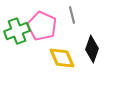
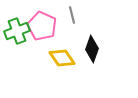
yellow diamond: rotated 12 degrees counterclockwise
